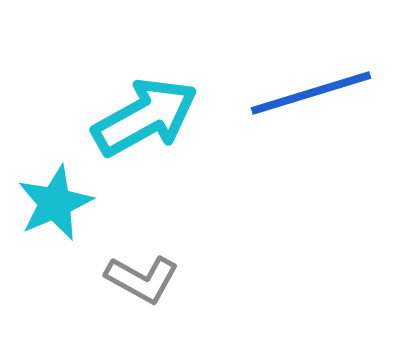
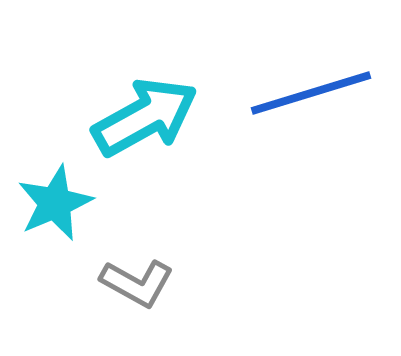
gray L-shape: moved 5 px left, 4 px down
